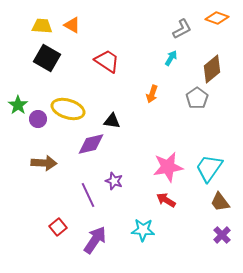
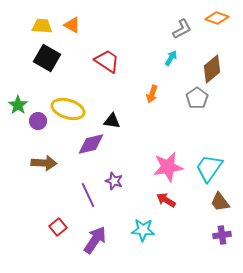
purple circle: moved 2 px down
purple cross: rotated 36 degrees clockwise
